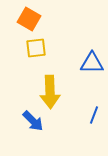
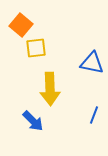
orange square: moved 8 px left, 6 px down; rotated 10 degrees clockwise
blue triangle: rotated 10 degrees clockwise
yellow arrow: moved 3 px up
